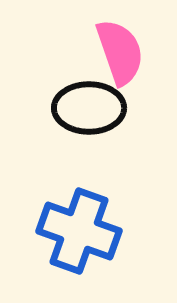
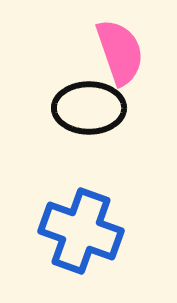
blue cross: moved 2 px right
